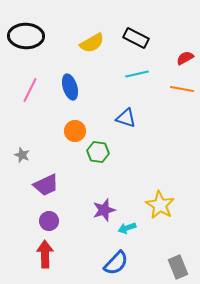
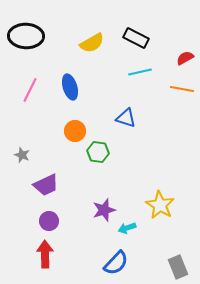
cyan line: moved 3 px right, 2 px up
